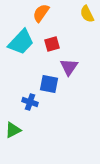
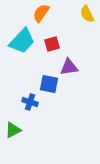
cyan trapezoid: moved 1 px right, 1 px up
purple triangle: rotated 48 degrees clockwise
